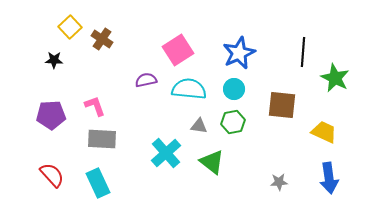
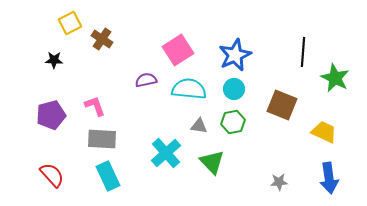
yellow square: moved 4 px up; rotated 15 degrees clockwise
blue star: moved 4 px left, 2 px down
brown square: rotated 16 degrees clockwise
purple pentagon: rotated 12 degrees counterclockwise
green triangle: rotated 8 degrees clockwise
cyan rectangle: moved 10 px right, 7 px up
